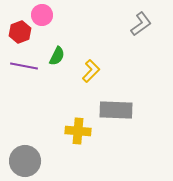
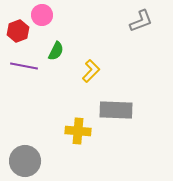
gray L-shape: moved 3 px up; rotated 15 degrees clockwise
red hexagon: moved 2 px left, 1 px up
green semicircle: moved 1 px left, 5 px up
